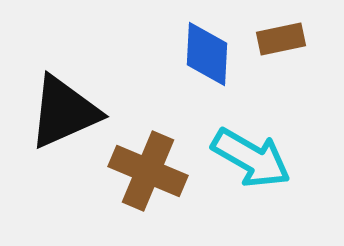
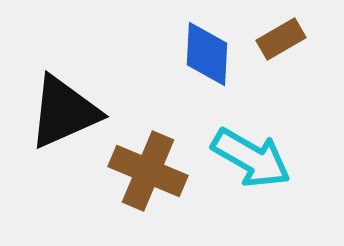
brown rectangle: rotated 18 degrees counterclockwise
